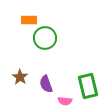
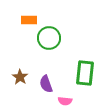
green circle: moved 4 px right
green rectangle: moved 3 px left, 13 px up; rotated 20 degrees clockwise
